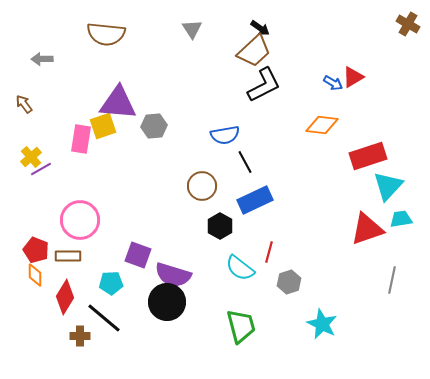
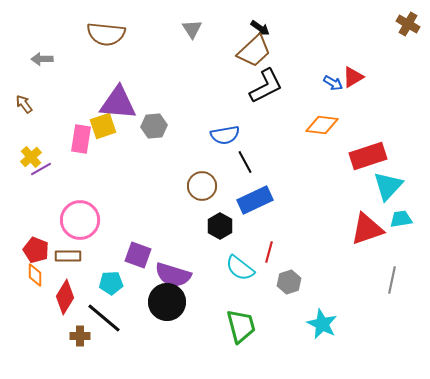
black L-shape at (264, 85): moved 2 px right, 1 px down
